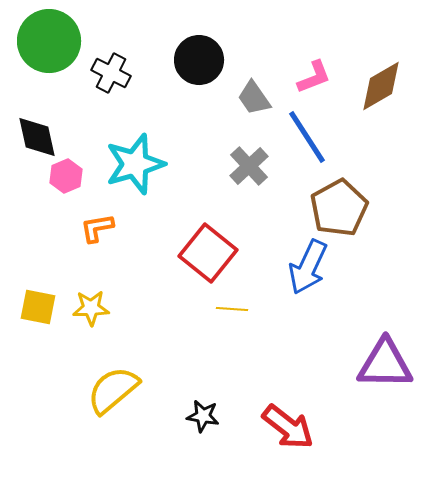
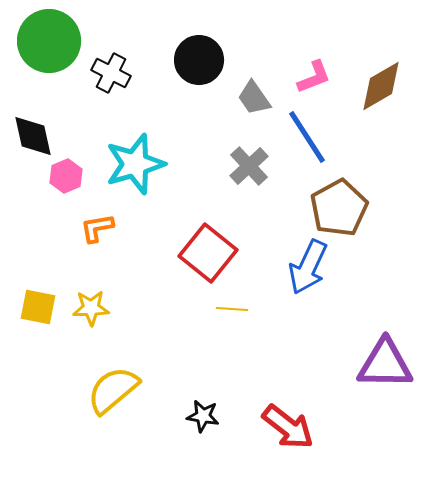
black diamond: moved 4 px left, 1 px up
